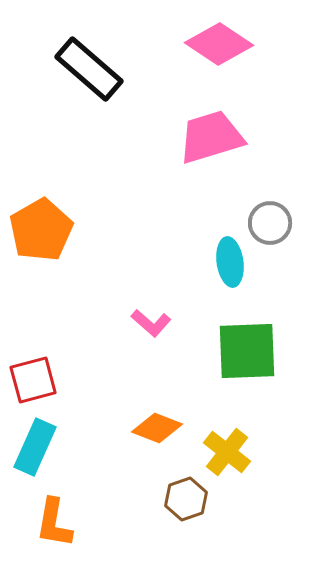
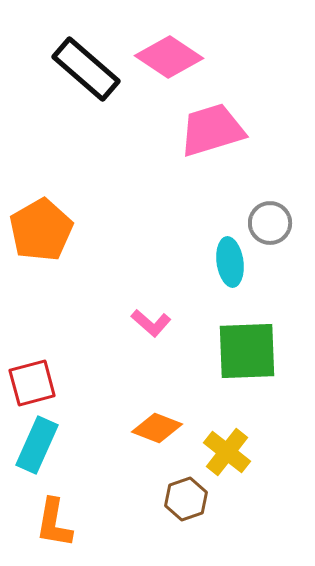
pink diamond: moved 50 px left, 13 px down
black rectangle: moved 3 px left
pink trapezoid: moved 1 px right, 7 px up
red square: moved 1 px left, 3 px down
cyan rectangle: moved 2 px right, 2 px up
